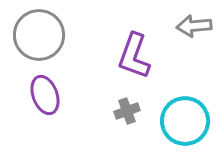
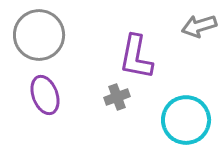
gray arrow: moved 5 px right; rotated 12 degrees counterclockwise
purple L-shape: moved 2 px right, 1 px down; rotated 9 degrees counterclockwise
gray cross: moved 10 px left, 14 px up
cyan circle: moved 1 px right, 1 px up
